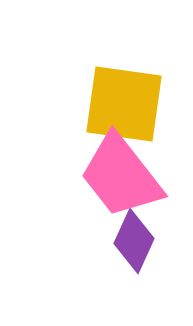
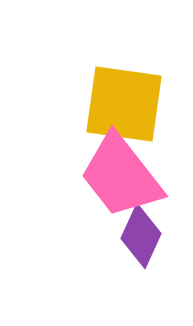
purple diamond: moved 7 px right, 5 px up
